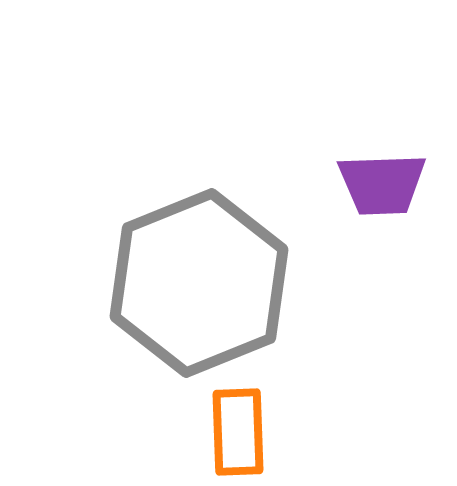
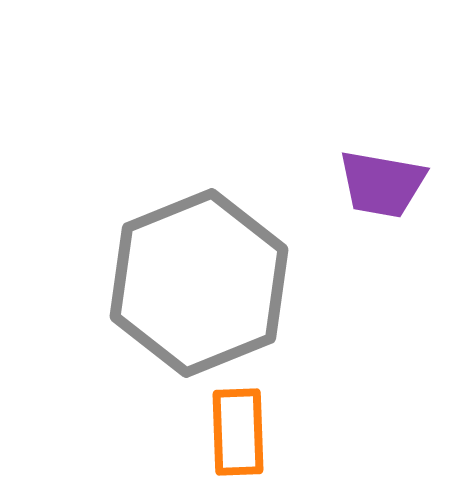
purple trapezoid: rotated 12 degrees clockwise
